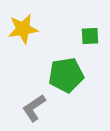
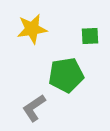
yellow star: moved 9 px right
